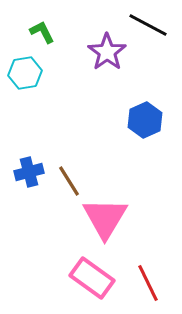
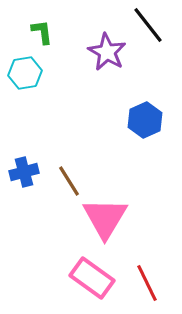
black line: rotated 24 degrees clockwise
green L-shape: rotated 20 degrees clockwise
purple star: rotated 6 degrees counterclockwise
blue cross: moved 5 px left
red line: moved 1 px left
